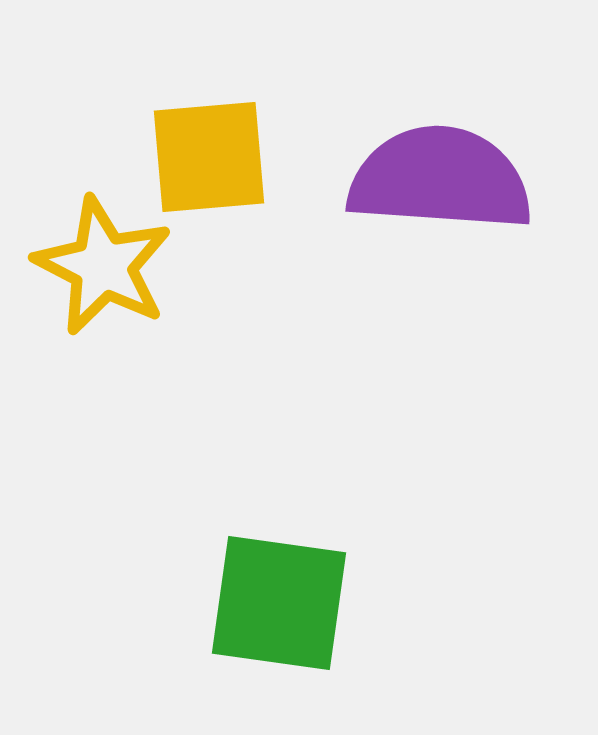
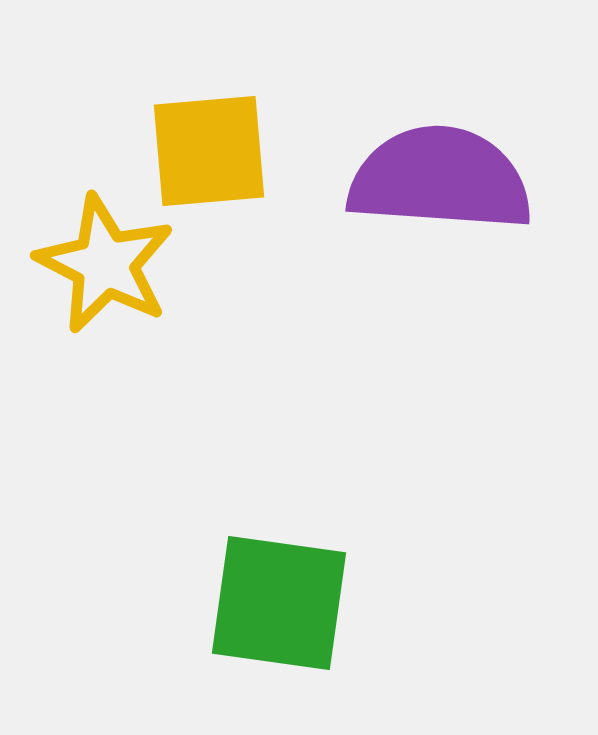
yellow square: moved 6 px up
yellow star: moved 2 px right, 2 px up
